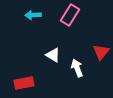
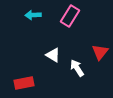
pink rectangle: moved 1 px down
red triangle: moved 1 px left
white arrow: rotated 12 degrees counterclockwise
